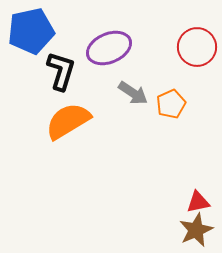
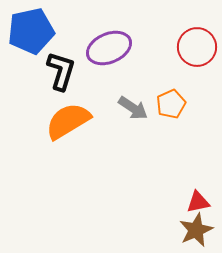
gray arrow: moved 15 px down
